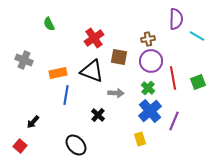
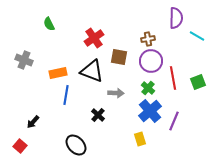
purple semicircle: moved 1 px up
